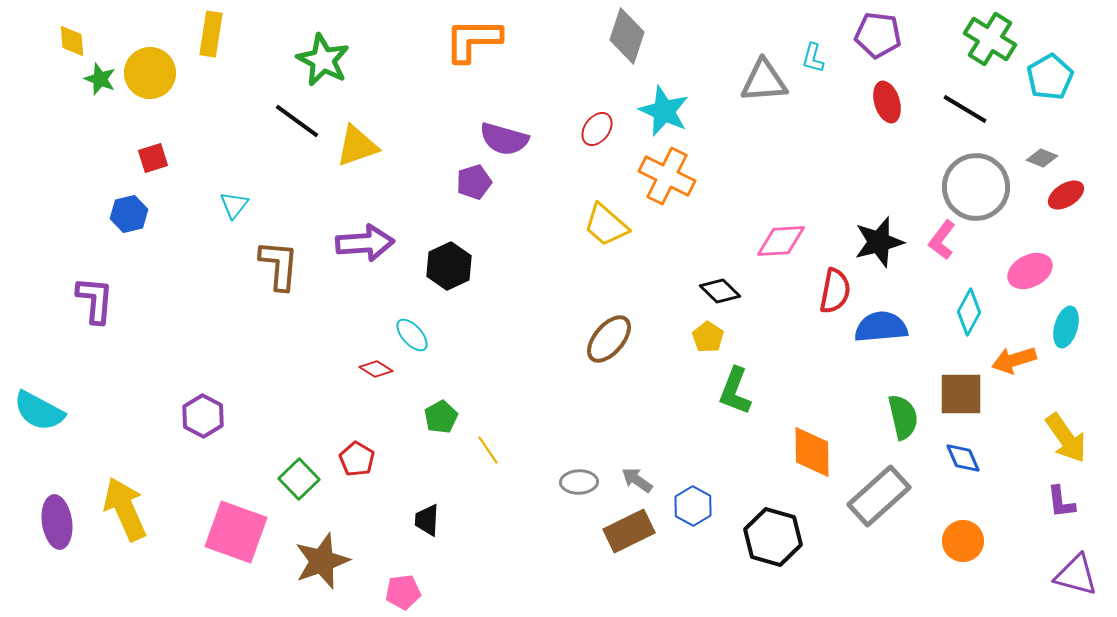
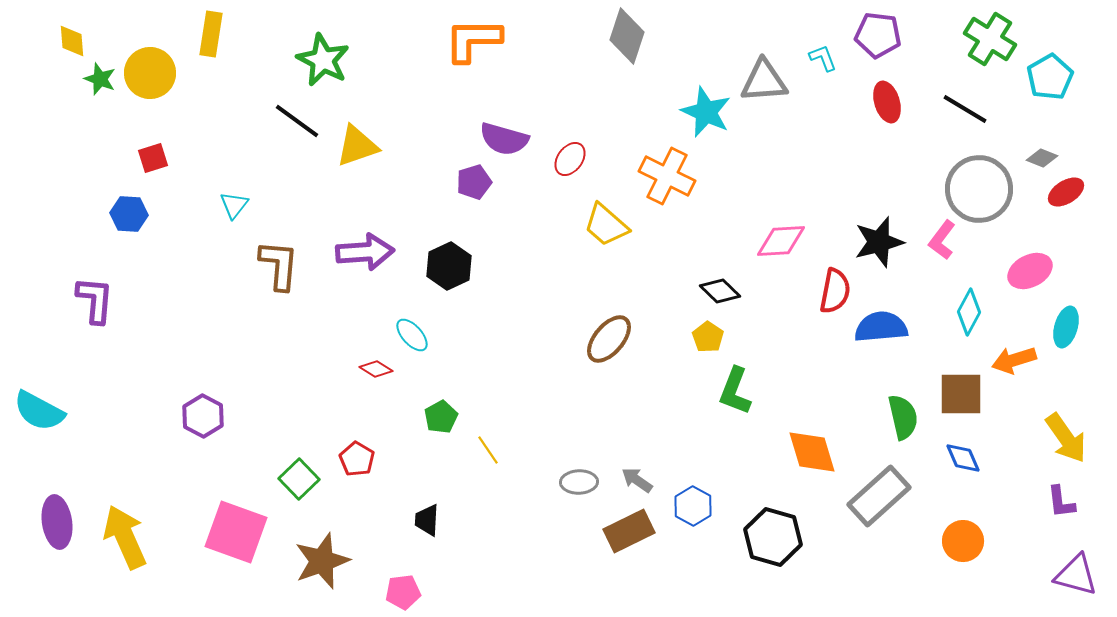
cyan L-shape at (813, 58): moved 10 px right; rotated 144 degrees clockwise
cyan star at (664, 111): moved 42 px right, 1 px down
red ellipse at (597, 129): moved 27 px left, 30 px down
gray circle at (976, 187): moved 3 px right, 2 px down
red ellipse at (1066, 195): moved 3 px up
blue hexagon at (129, 214): rotated 18 degrees clockwise
purple arrow at (365, 243): moved 9 px down
orange diamond at (812, 452): rotated 16 degrees counterclockwise
yellow arrow at (125, 509): moved 28 px down
